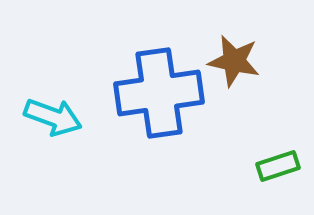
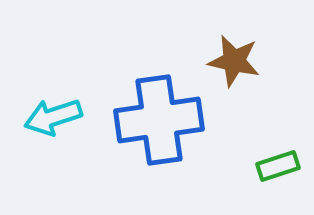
blue cross: moved 27 px down
cyan arrow: rotated 142 degrees clockwise
